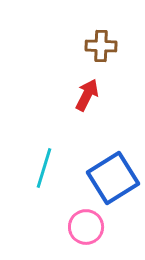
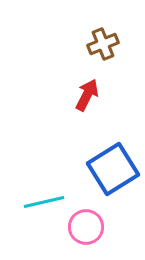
brown cross: moved 2 px right, 2 px up; rotated 24 degrees counterclockwise
cyan line: moved 34 px down; rotated 60 degrees clockwise
blue square: moved 9 px up
